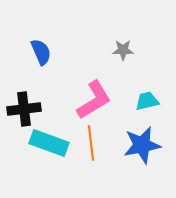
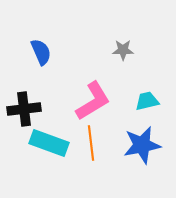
pink L-shape: moved 1 px left, 1 px down
